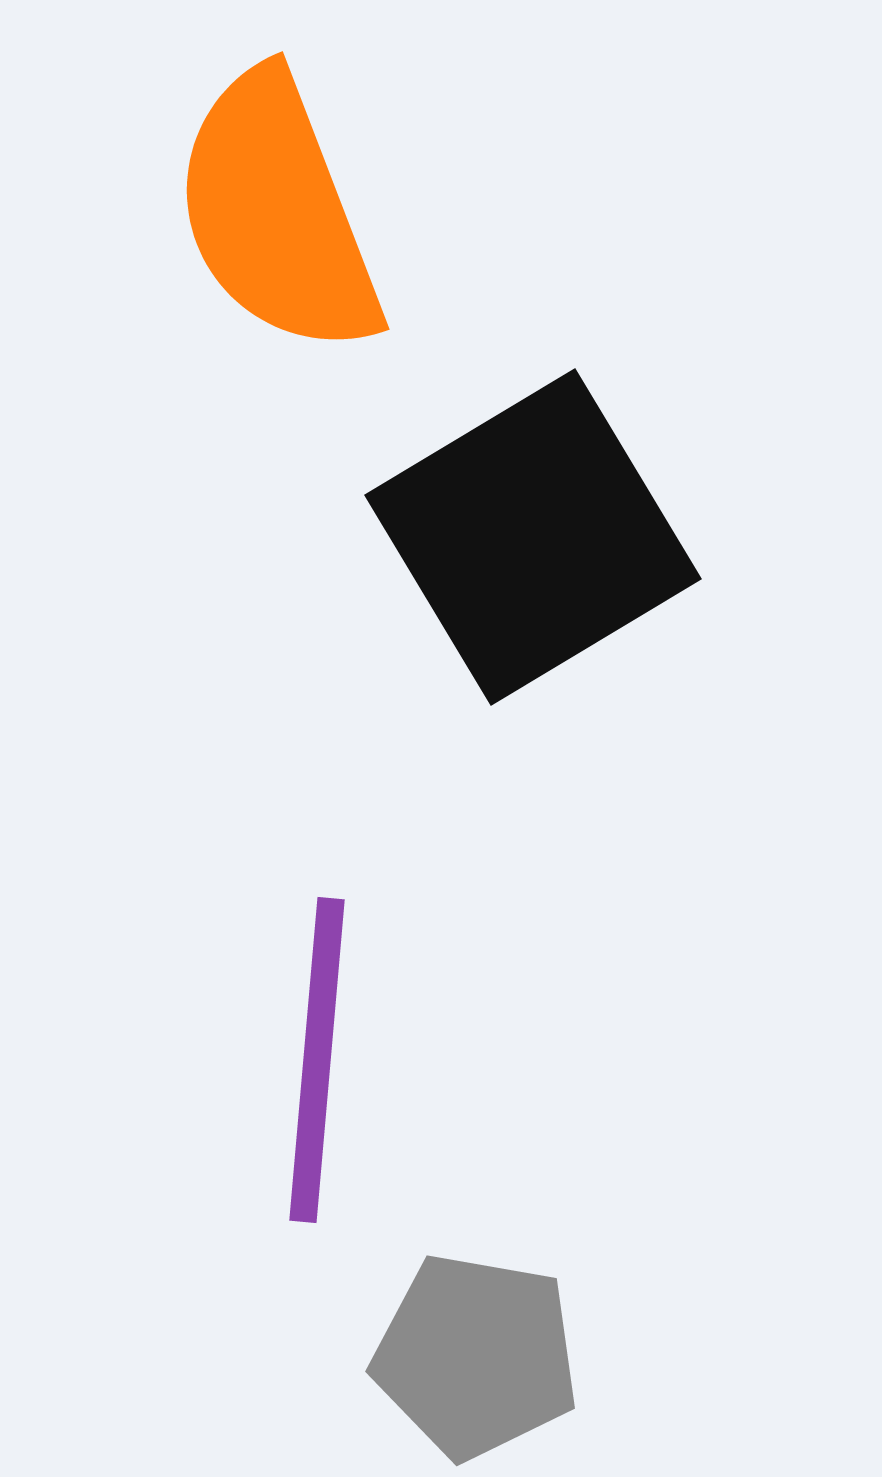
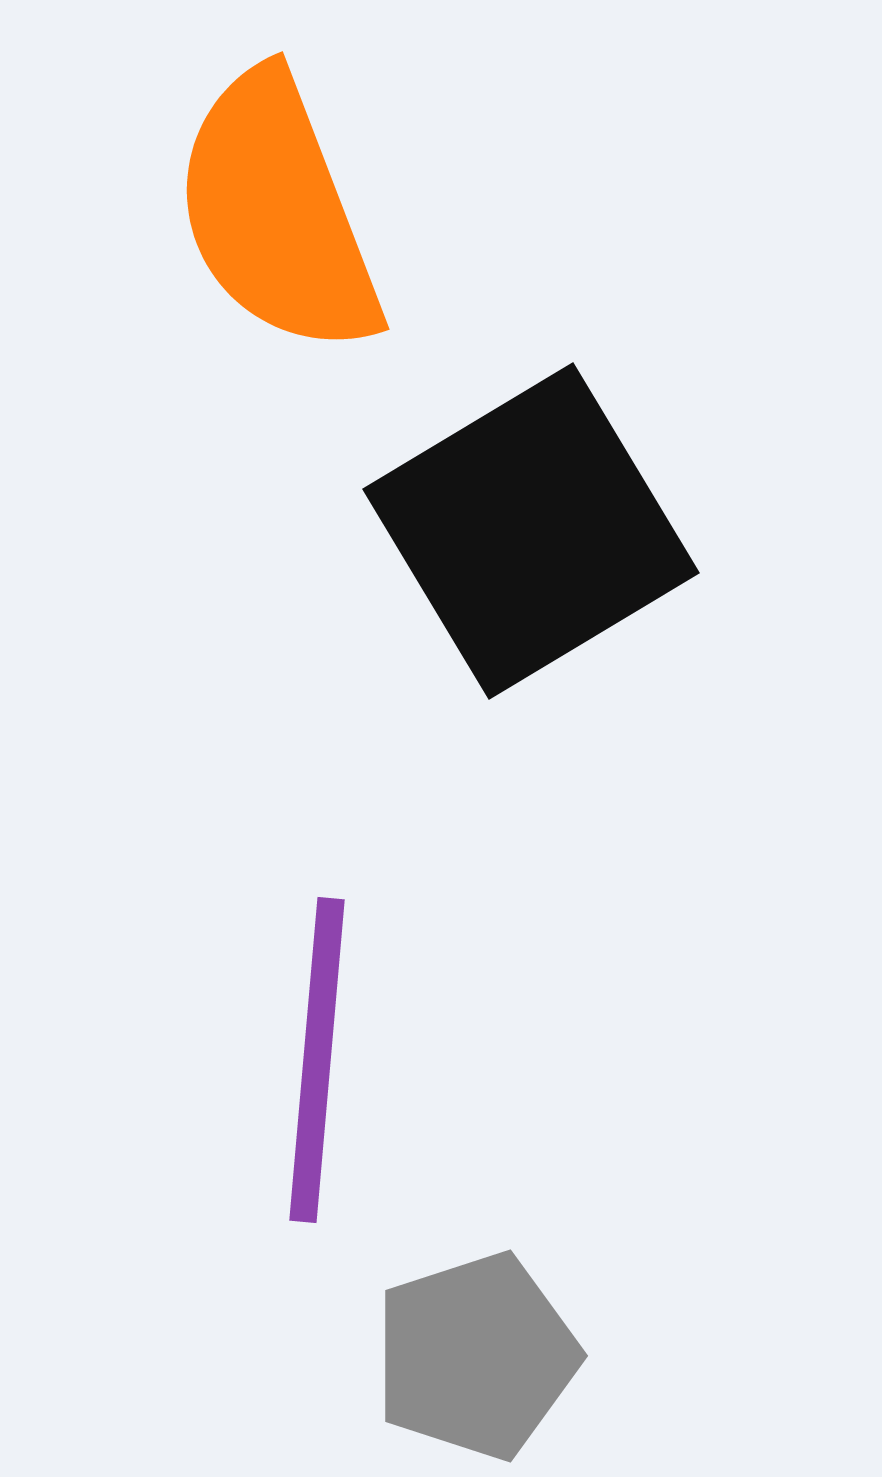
black square: moved 2 px left, 6 px up
gray pentagon: rotated 28 degrees counterclockwise
